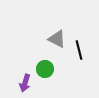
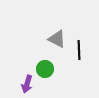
black line: rotated 12 degrees clockwise
purple arrow: moved 2 px right, 1 px down
